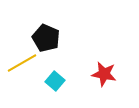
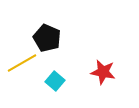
black pentagon: moved 1 px right
red star: moved 1 px left, 2 px up
